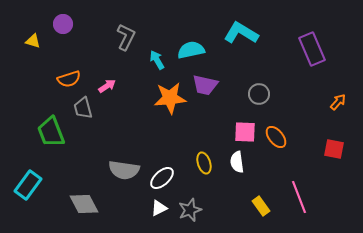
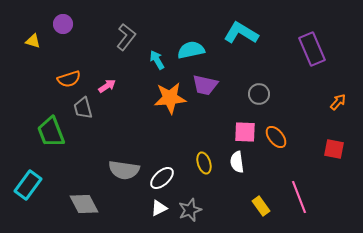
gray L-shape: rotated 12 degrees clockwise
